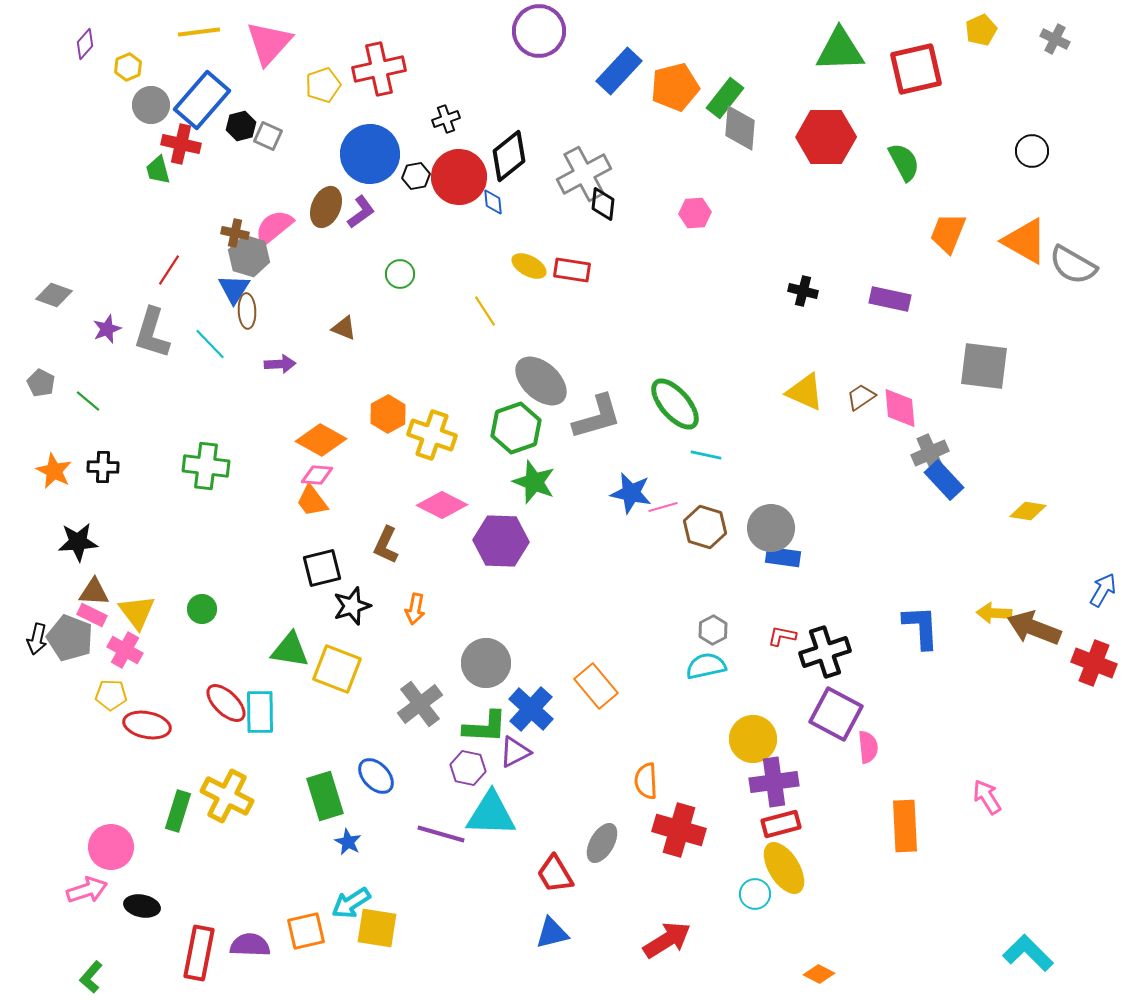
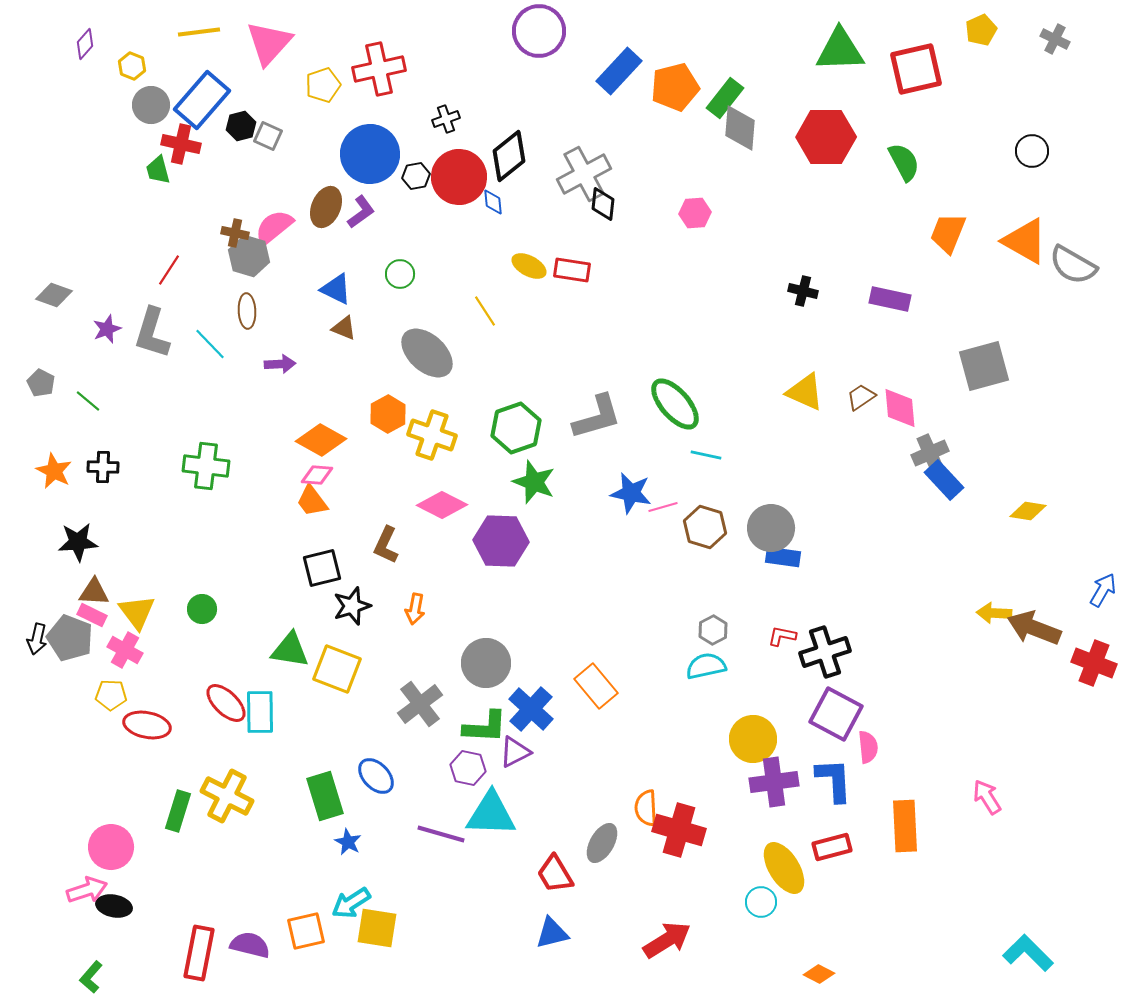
yellow hexagon at (128, 67): moved 4 px right, 1 px up; rotated 16 degrees counterclockwise
blue triangle at (234, 289): moved 102 px right; rotated 36 degrees counterclockwise
gray square at (984, 366): rotated 22 degrees counterclockwise
gray ellipse at (541, 381): moved 114 px left, 28 px up
blue L-shape at (921, 627): moved 87 px left, 153 px down
orange semicircle at (646, 781): moved 27 px down
red rectangle at (781, 824): moved 51 px right, 23 px down
cyan circle at (755, 894): moved 6 px right, 8 px down
black ellipse at (142, 906): moved 28 px left
purple semicircle at (250, 945): rotated 12 degrees clockwise
